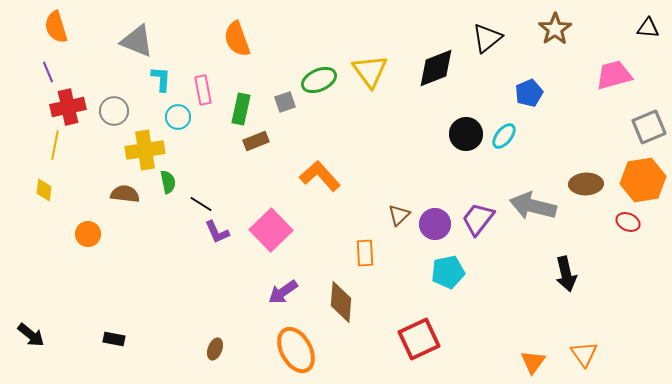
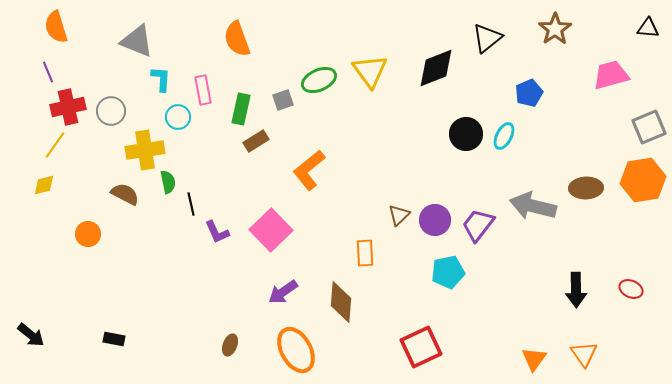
pink trapezoid at (614, 75): moved 3 px left
gray square at (285, 102): moved 2 px left, 2 px up
gray circle at (114, 111): moved 3 px left
cyan ellipse at (504, 136): rotated 12 degrees counterclockwise
brown rectangle at (256, 141): rotated 10 degrees counterclockwise
yellow line at (55, 145): rotated 24 degrees clockwise
orange L-shape at (320, 176): moved 11 px left, 6 px up; rotated 87 degrees counterclockwise
brown ellipse at (586, 184): moved 4 px down
yellow diamond at (44, 190): moved 5 px up; rotated 70 degrees clockwise
brown semicircle at (125, 194): rotated 20 degrees clockwise
black line at (201, 204): moved 10 px left; rotated 45 degrees clockwise
purple trapezoid at (478, 219): moved 6 px down
red ellipse at (628, 222): moved 3 px right, 67 px down
purple circle at (435, 224): moved 4 px up
black arrow at (566, 274): moved 10 px right, 16 px down; rotated 12 degrees clockwise
red square at (419, 339): moved 2 px right, 8 px down
brown ellipse at (215, 349): moved 15 px right, 4 px up
orange triangle at (533, 362): moved 1 px right, 3 px up
